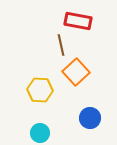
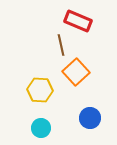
red rectangle: rotated 12 degrees clockwise
cyan circle: moved 1 px right, 5 px up
